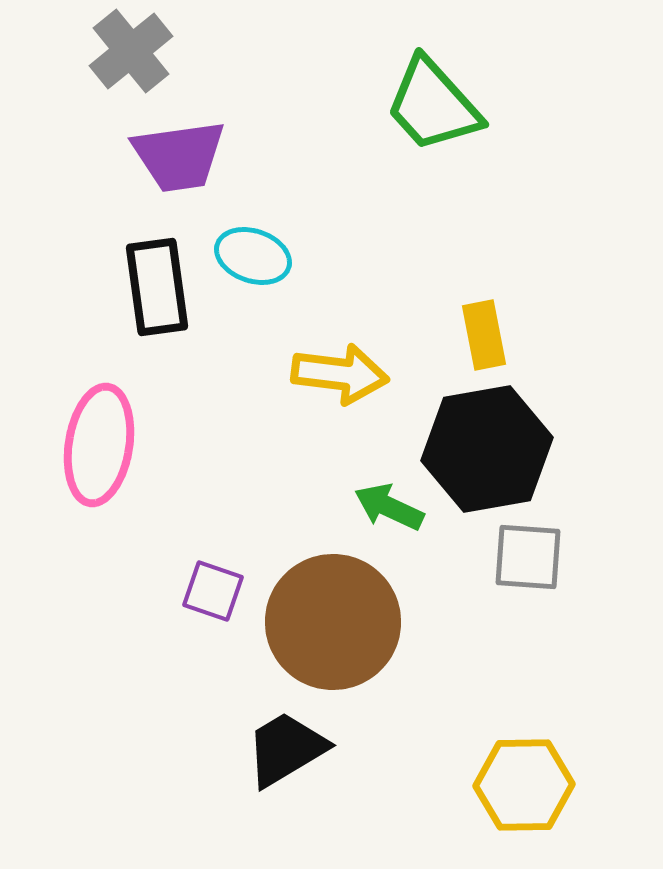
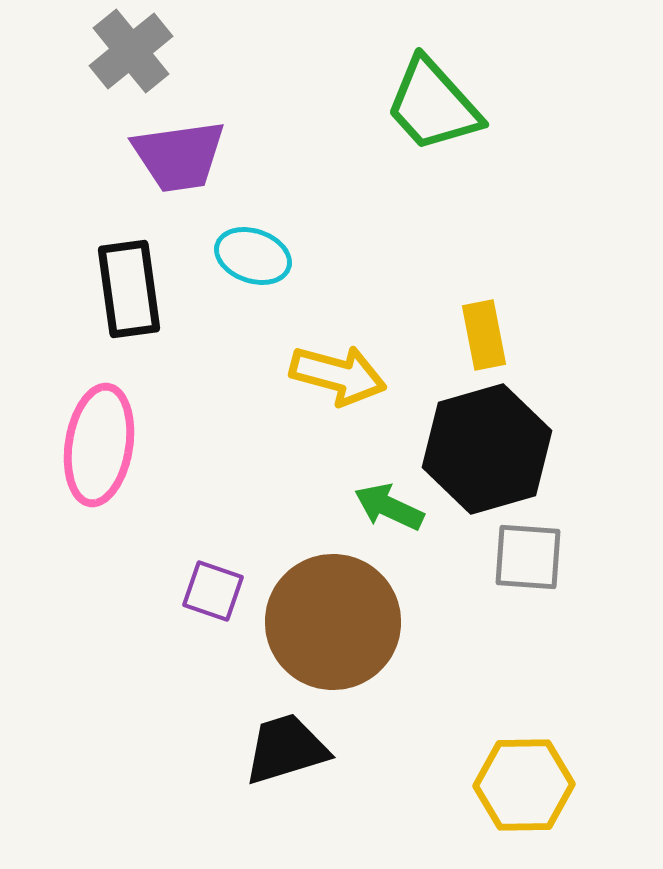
black rectangle: moved 28 px left, 2 px down
yellow arrow: moved 2 px left, 1 px down; rotated 8 degrees clockwise
black hexagon: rotated 6 degrees counterclockwise
black trapezoid: rotated 14 degrees clockwise
